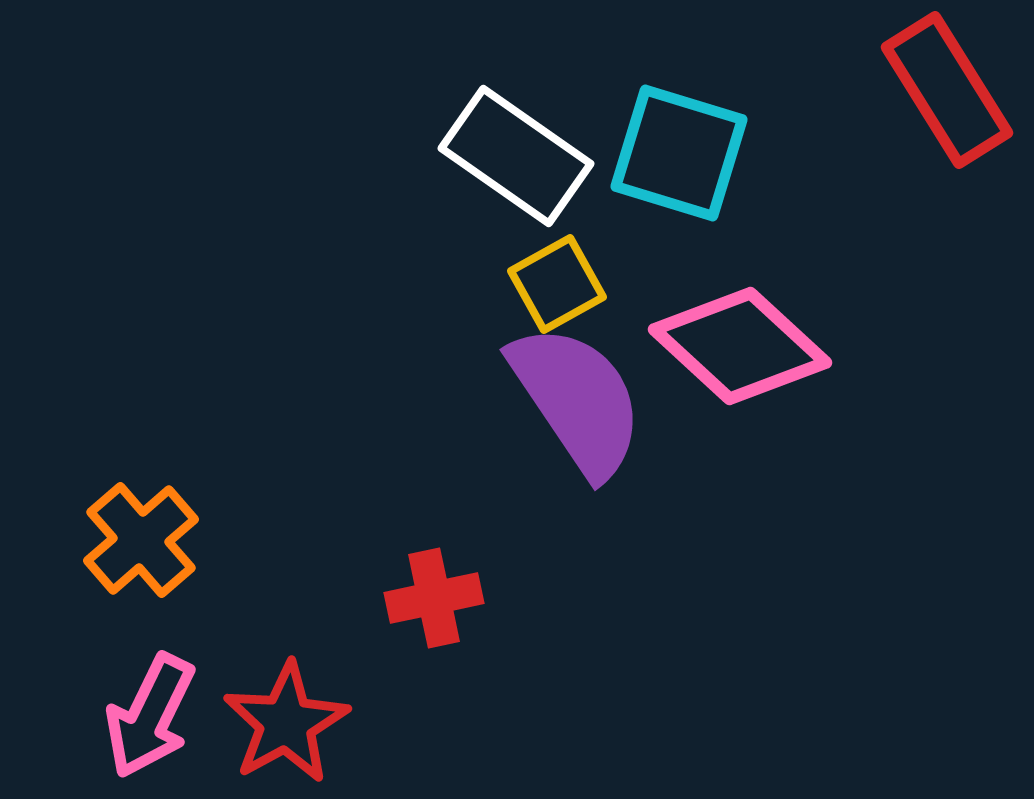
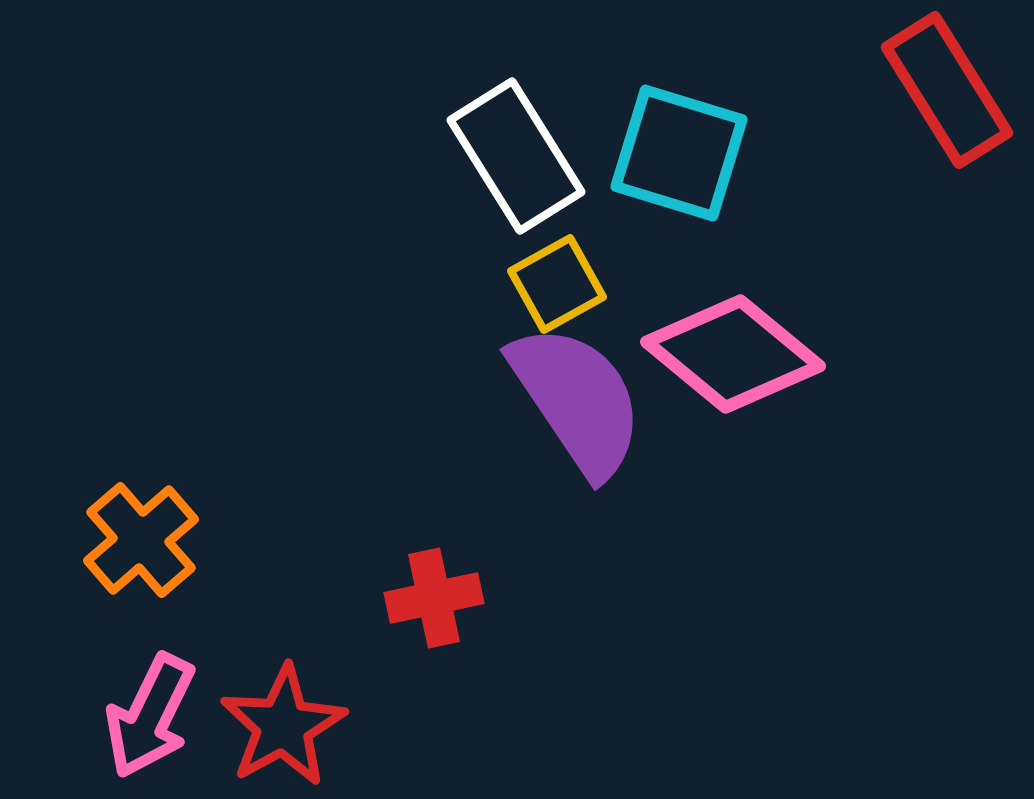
white rectangle: rotated 23 degrees clockwise
pink diamond: moved 7 px left, 8 px down; rotated 3 degrees counterclockwise
red star: moved 3 px left, 3 px down
